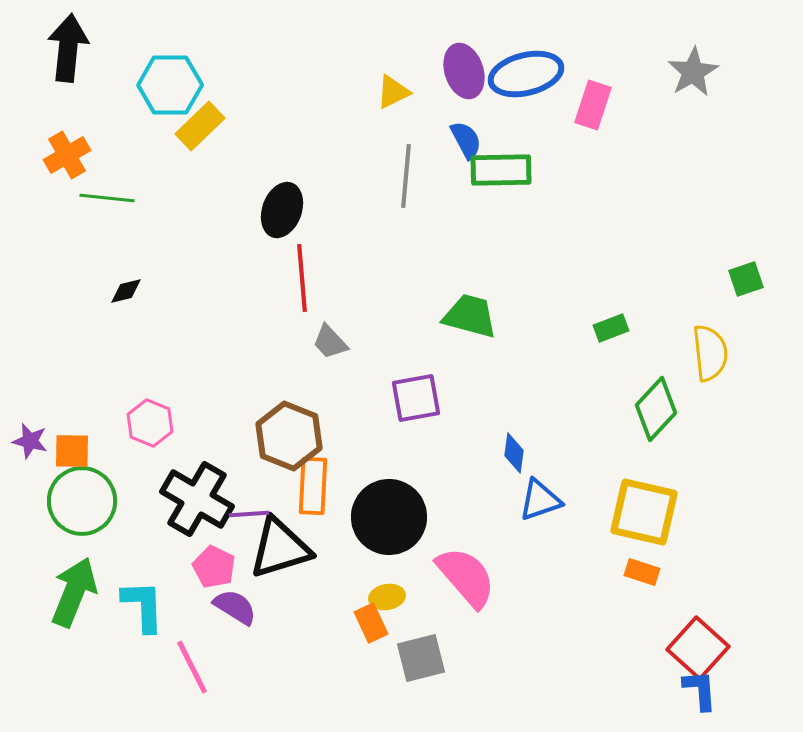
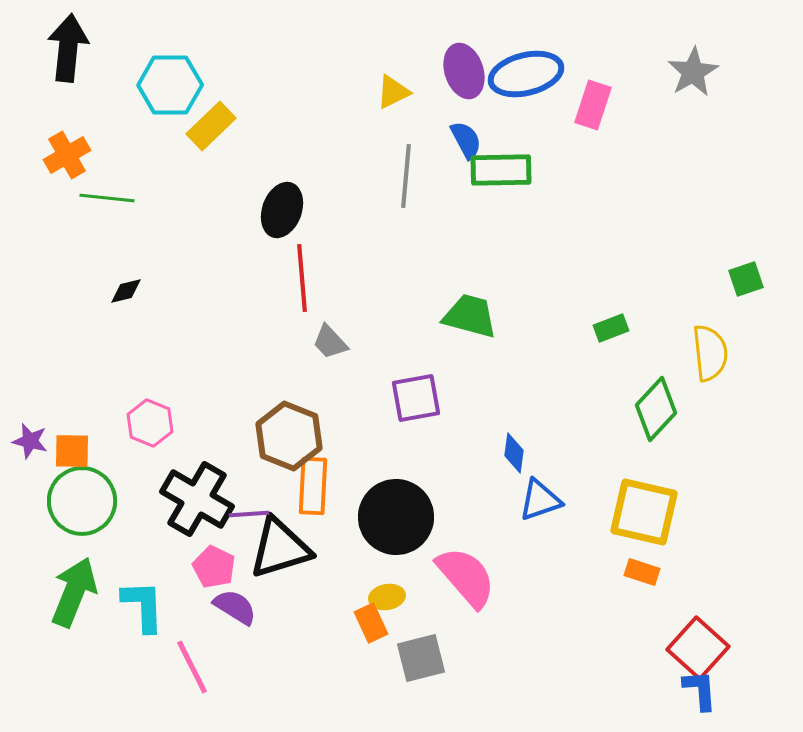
yellow rectangle at (200, 126): moved 11 px right
black circle at (389, 517): moved 7 px right
